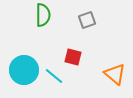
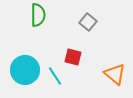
green semicircle: moved 5 px left
gray square: moved 1 px right, 2 px down; rotated 30 degrees counterclockwise
cyan circle: moved 1 px right
cyan line: moved 1 px right; rotated 18 degrees clockwise
